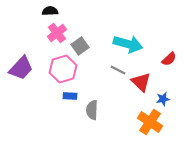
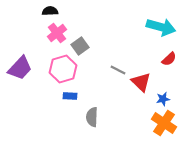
cyan arrow: moved 33 px right, 17 px up
purple trapezoid: moved 1 px left
gray semicircle: moved 7 px down
orange cross: moved 14 px right, 1 px down
